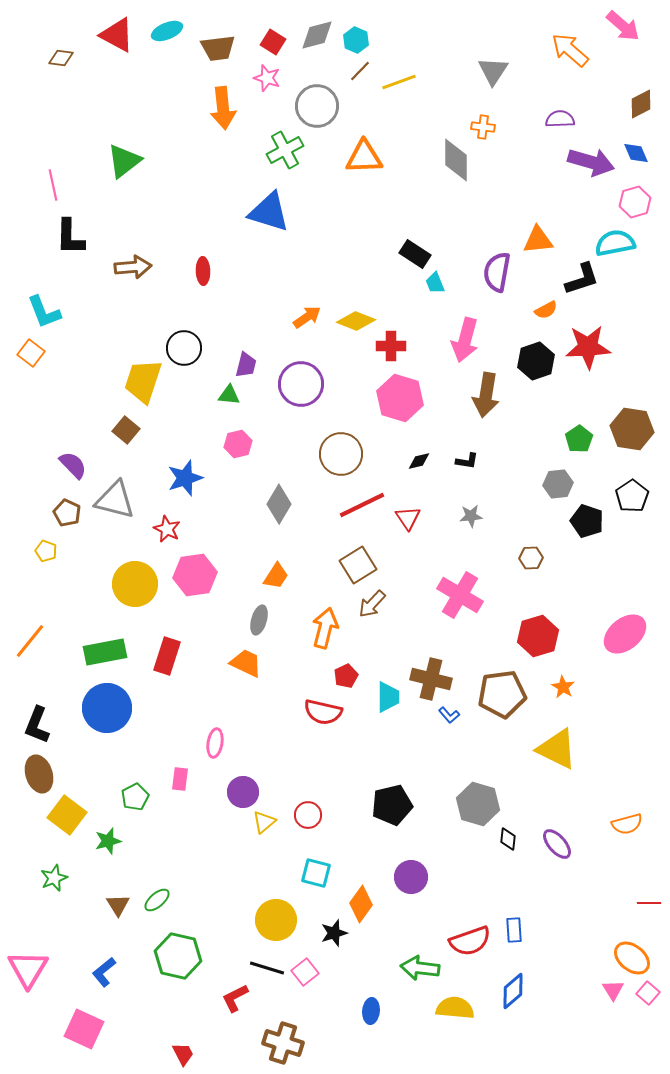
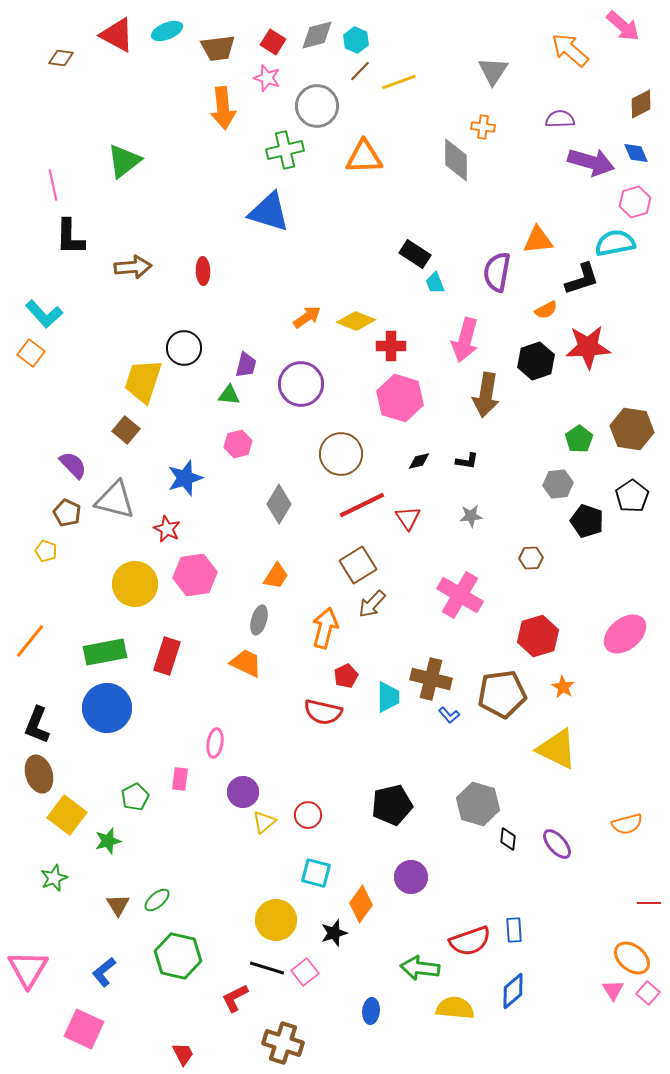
green cross at (285, 150): rotated 15 degrees clockwise
cyan L-shape at (44, 312): moved 2 px down; rotated 21 degrees counterclockwise
